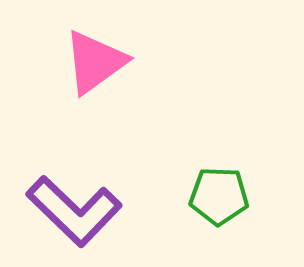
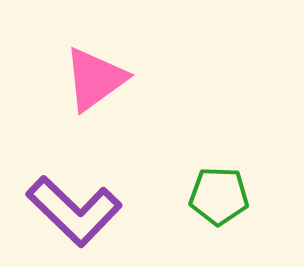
pink triangle: moved 17 px down
